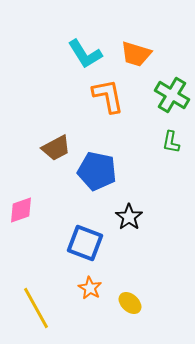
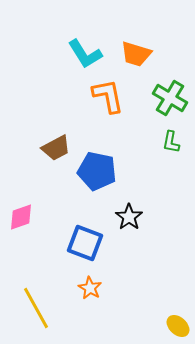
green cross: moved 2 px left, 3 px down
pink diamond: moved 7 px down
yellow ellipse: moved 48 px right, 23 px down
